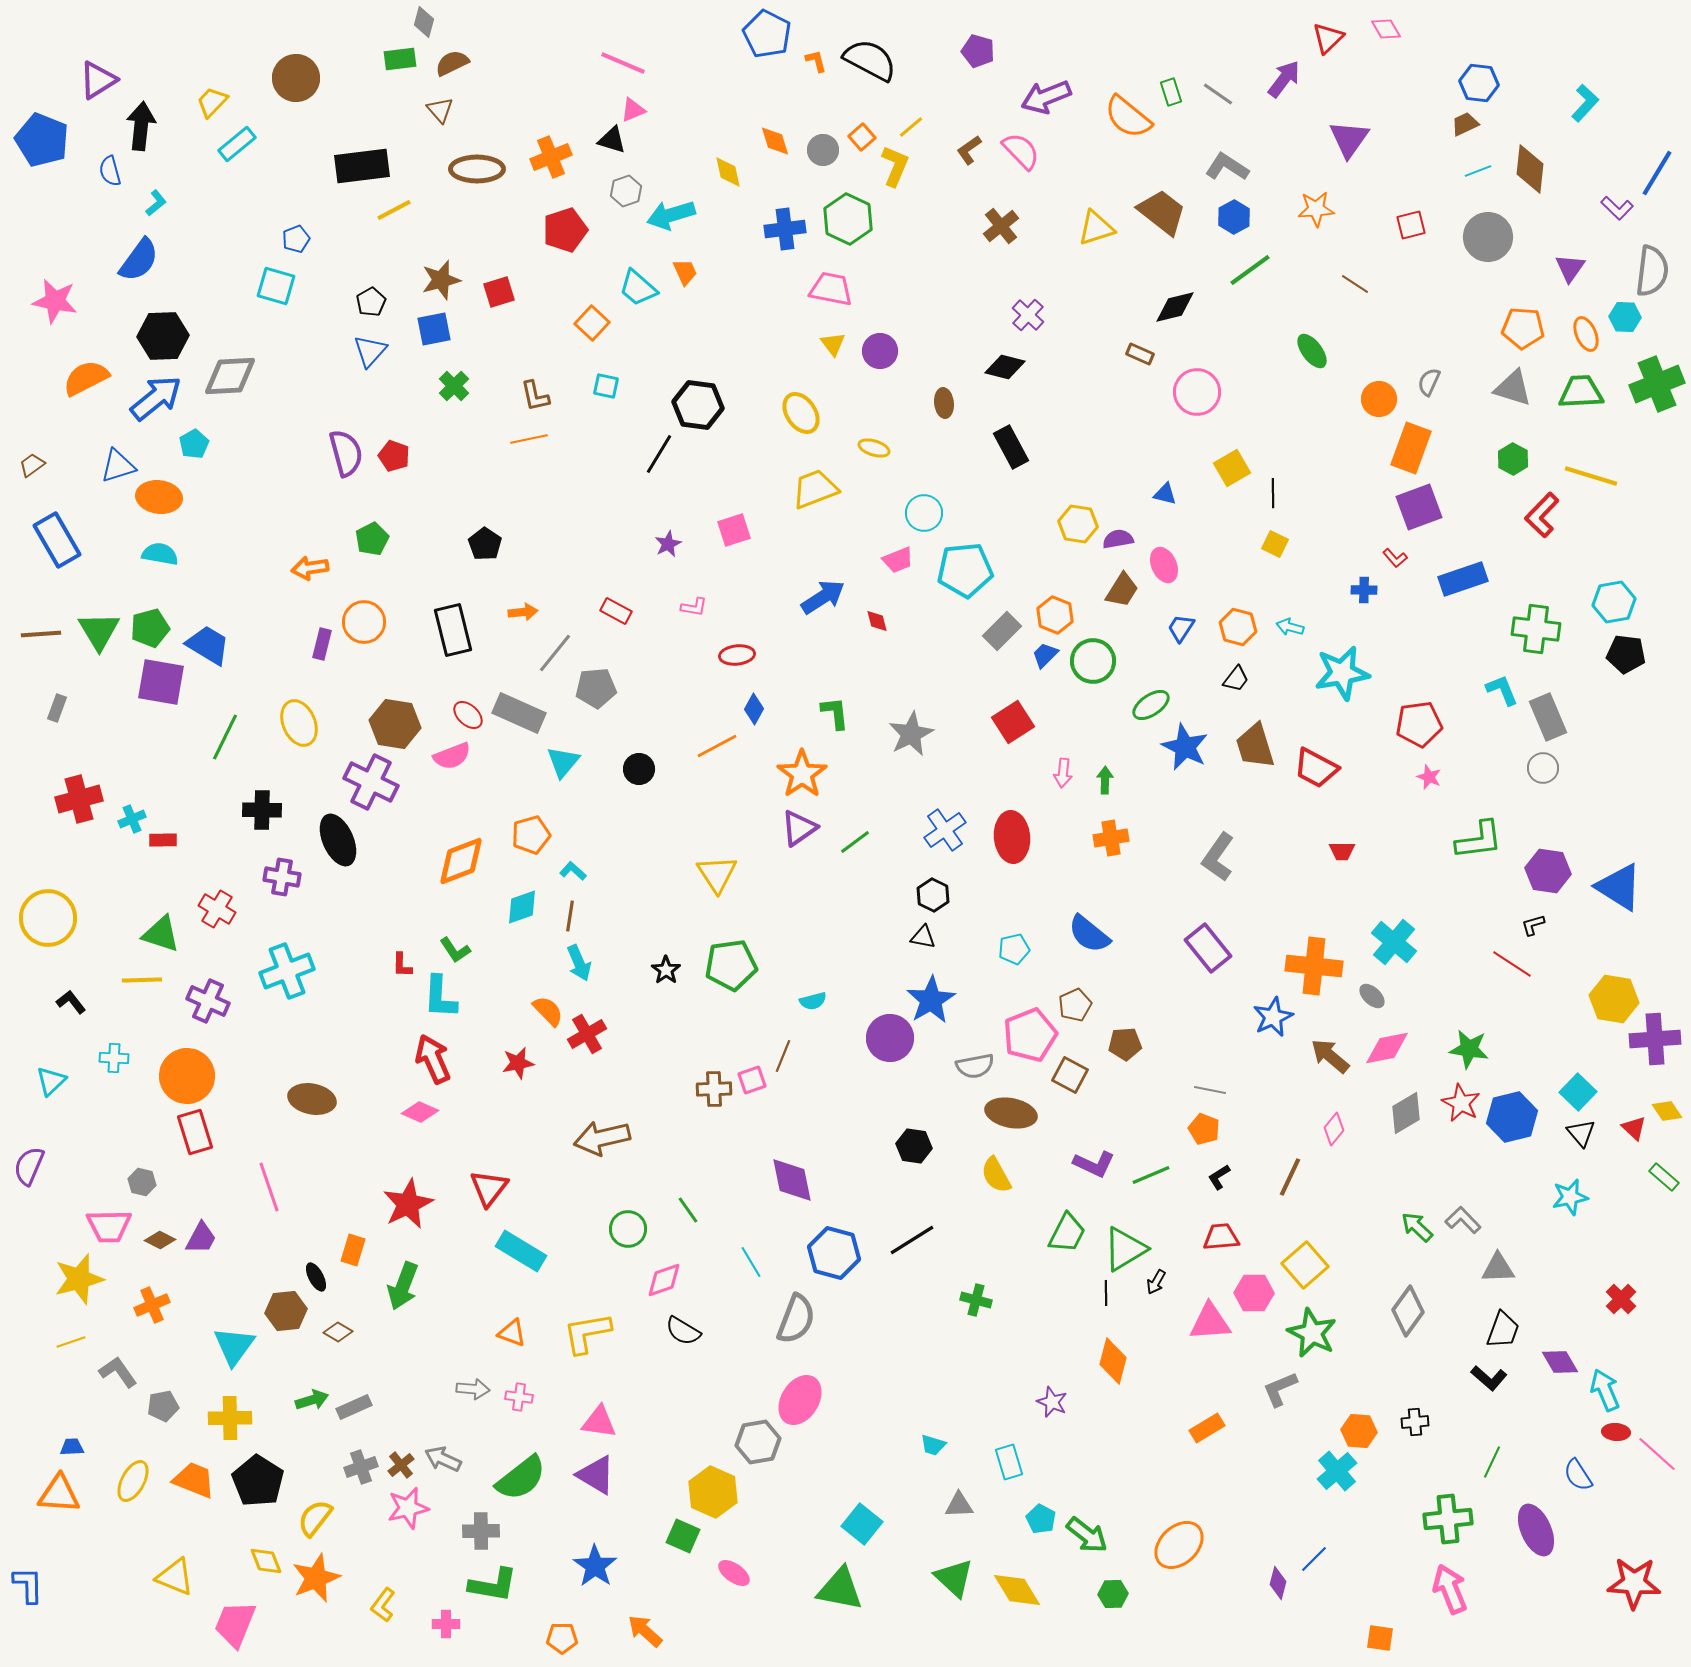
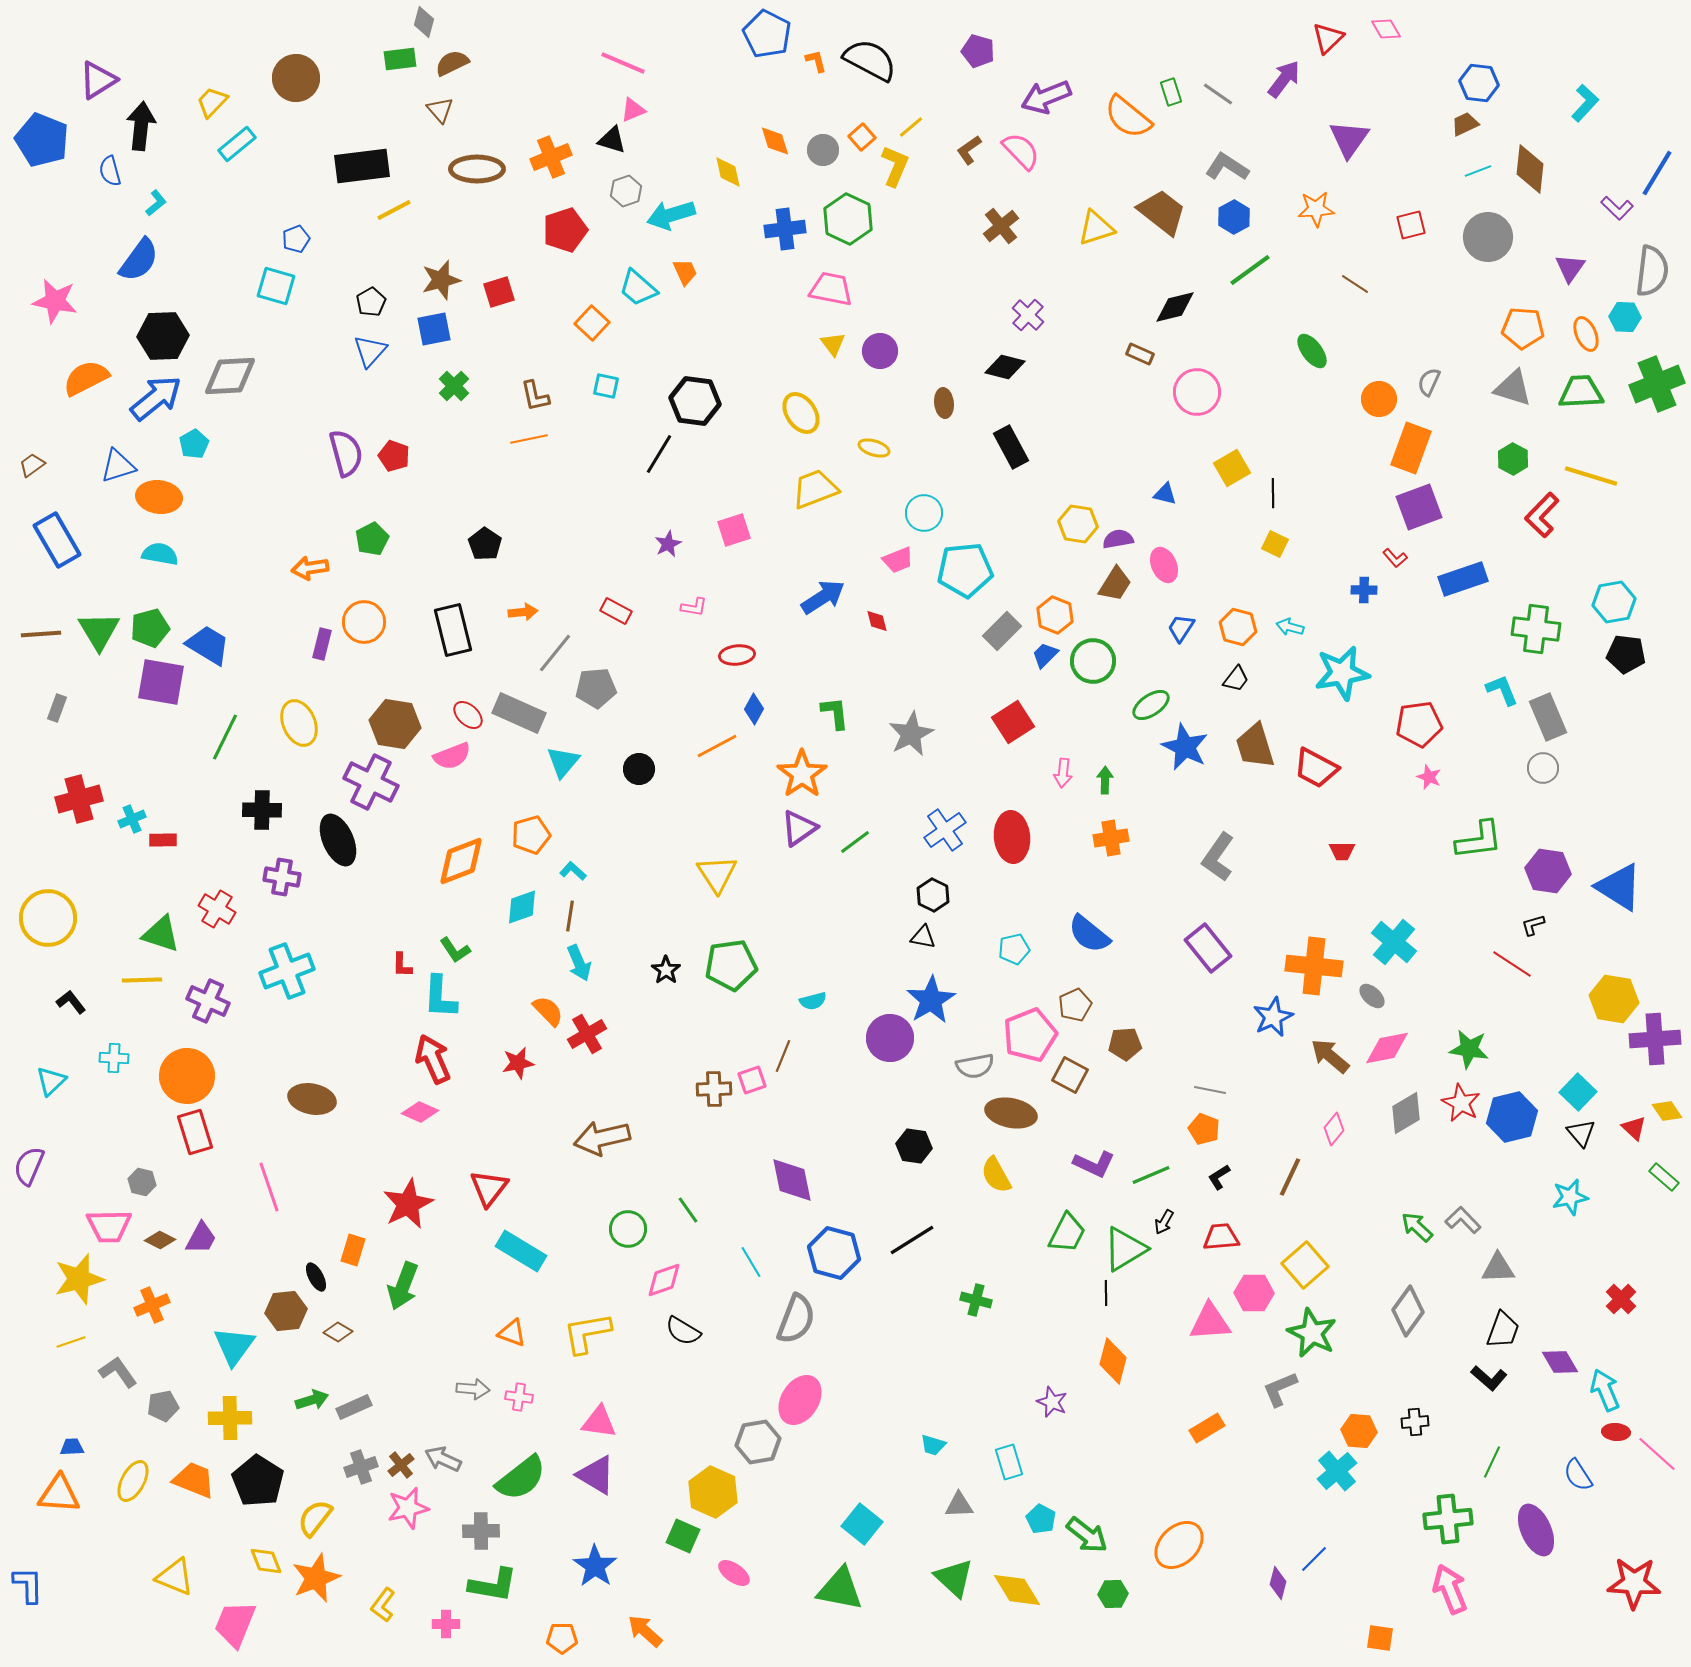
black hexagon at (698, 405): moved 3 px left, 4 px up
brown trapezoid at (1122, 590): moved 7 px left, 6 px up
black arrow at (1156, 1282): moved 8 px right, 60 px up
